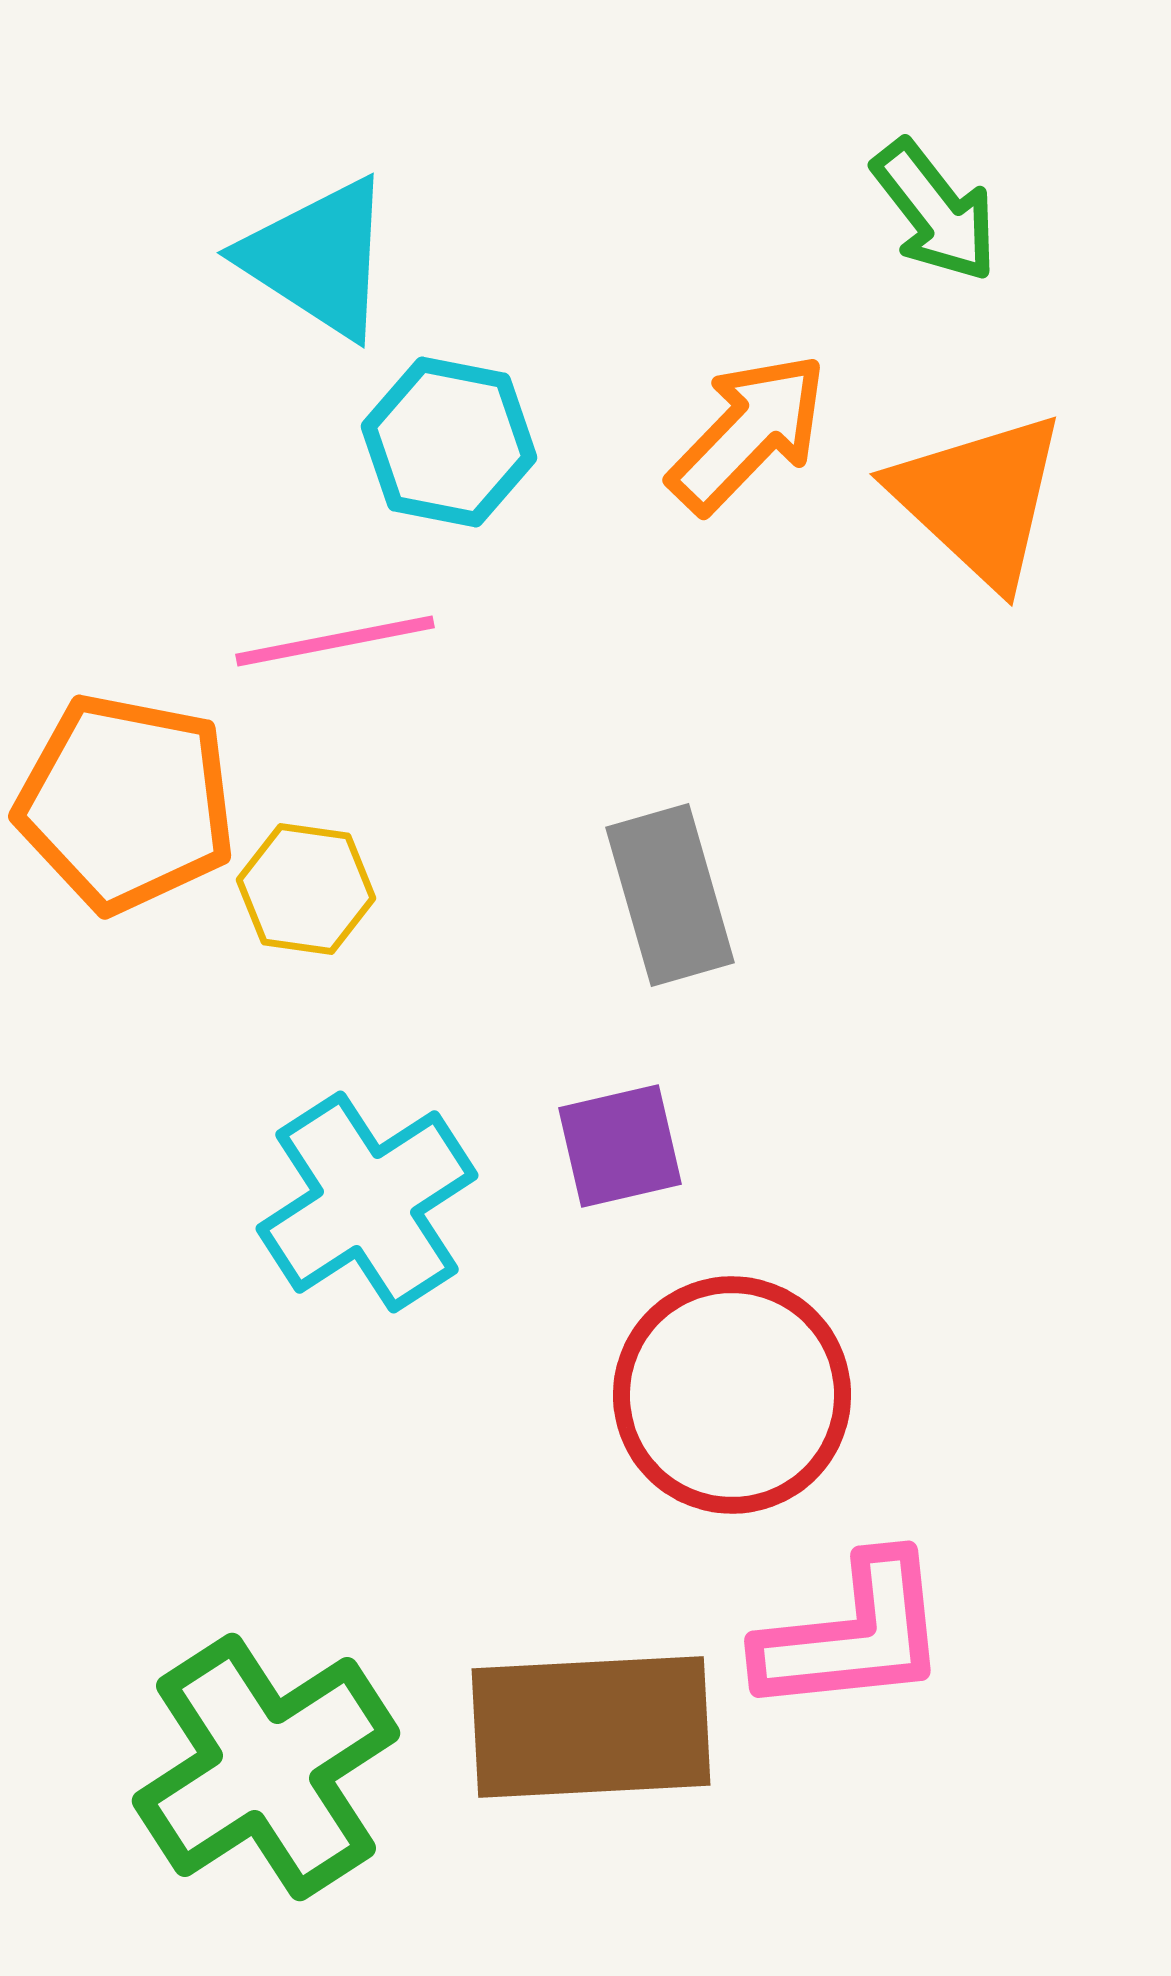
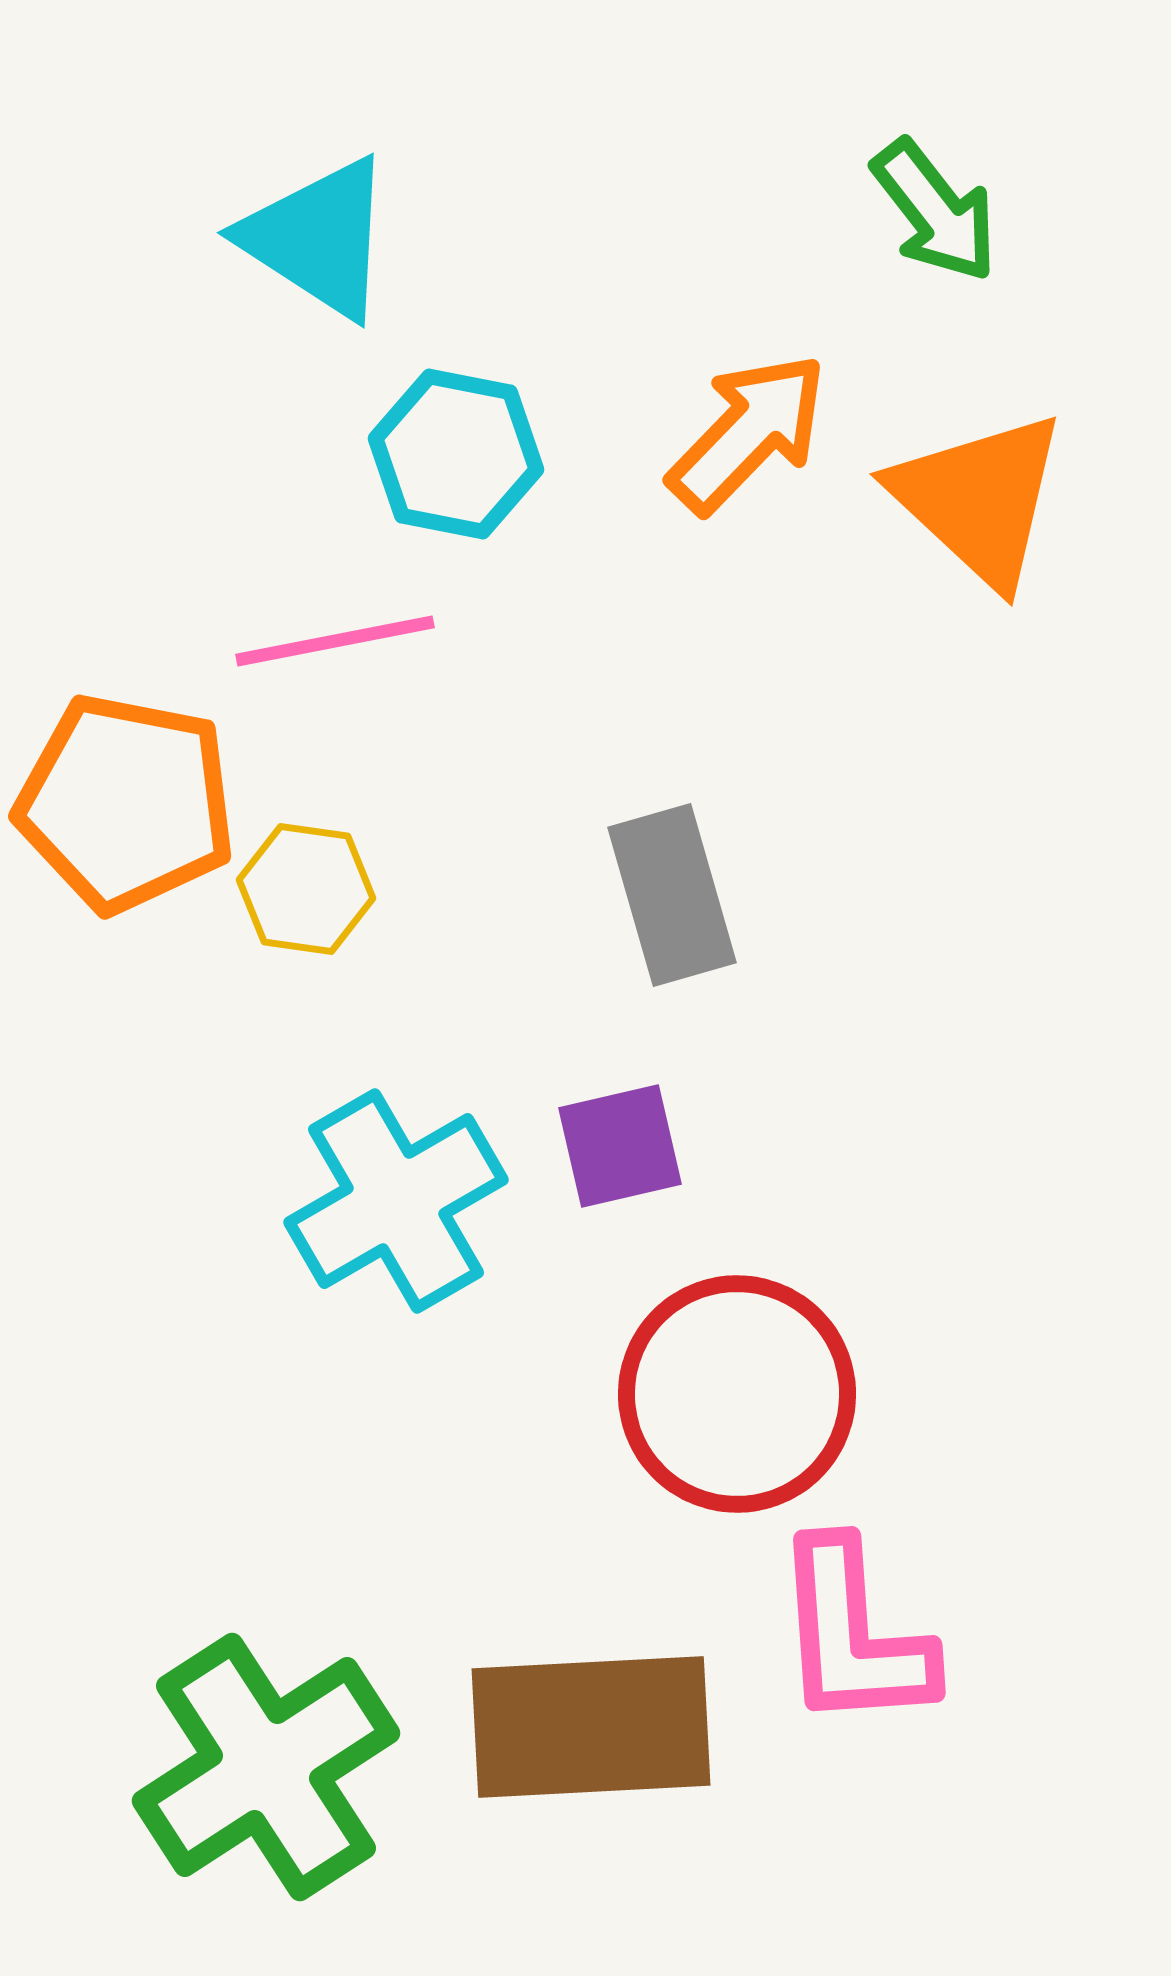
cyan triangle: moved 20 px up
cyan hexagon: moved 7 px right, 12 px down
gray rectangle: moved 2 px right
cyan cross: moved 29 px right, 1 px up; rotated 3 degrees clockwise
red circle: moved 5 px right, 1 px up
pink L-shape: rotated 92 degrees clockwise
